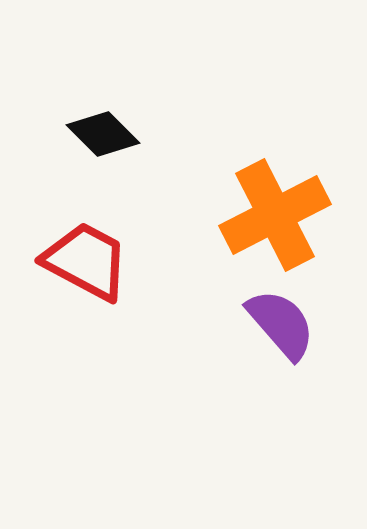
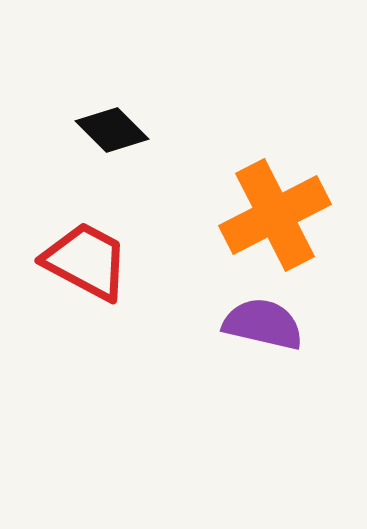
black diamond: moved 9 px right, 4 px up
purple semicircle: moved 18 px left; rotated 36 degrees counterclockwise
